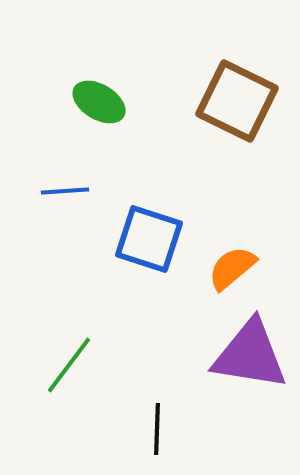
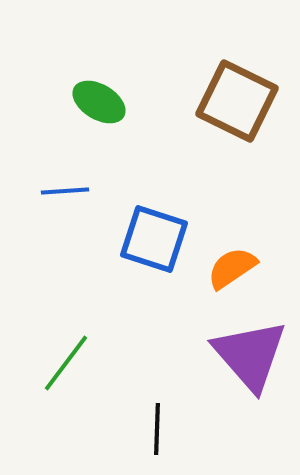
blue square: moved 5 px right
orange semicircle: rotated 6 degrees clockwise
purple triangle: rotated 40 degrees clockwise
green line: moved 3 px left, 2 px up
